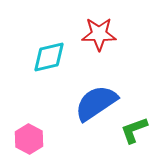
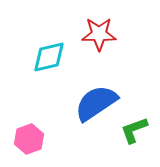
pink hexagon: rotated 12 degrees clockwise
